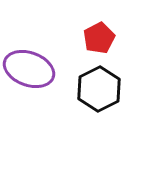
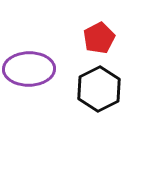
purple ellipse: rotated 21 degrees counterclockwise
